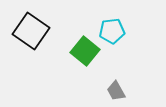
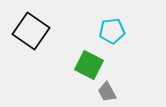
green square: moved 4 px right, 14 px down; rotated 12 degrees counterclockwise
gray trapezoid: moved 9 px left, 1 px down
